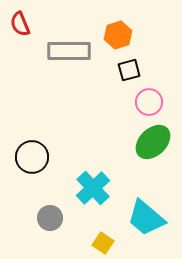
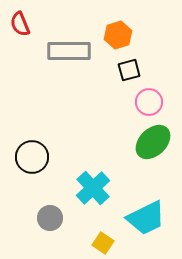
cyan trapezoid: rotated 66 degrees counterclockwise
